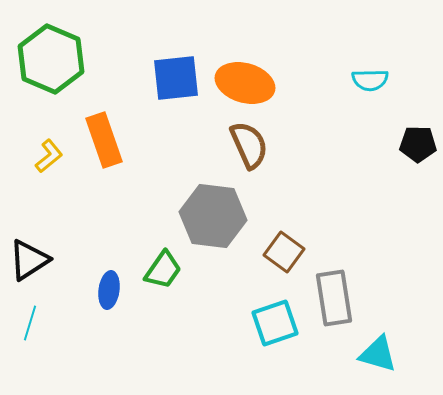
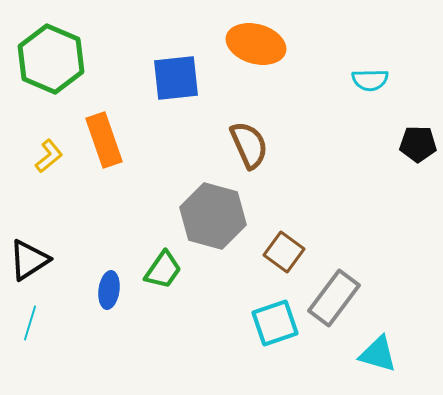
orange ellipse: moved 11 px right, 39 px up
gray hexagon: rotated 8 degrees clockwise
gray rectangle: rotated 46 degrees clockwise
